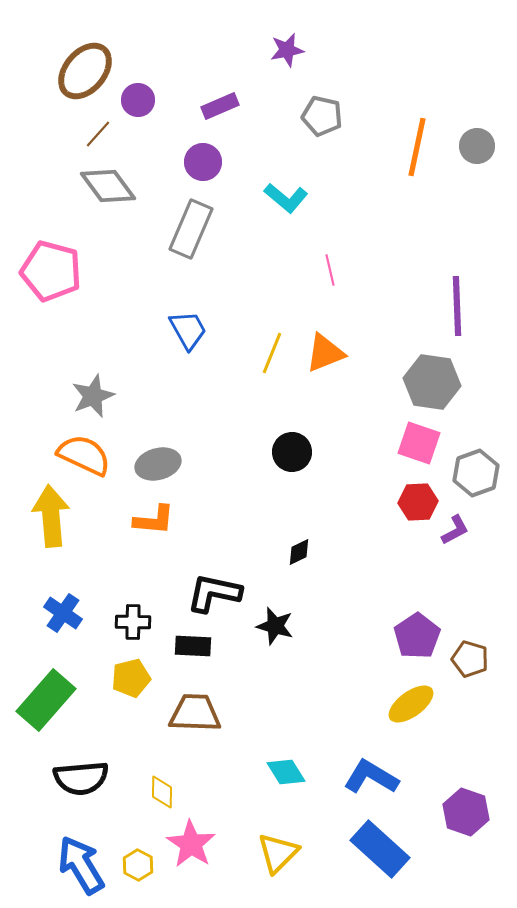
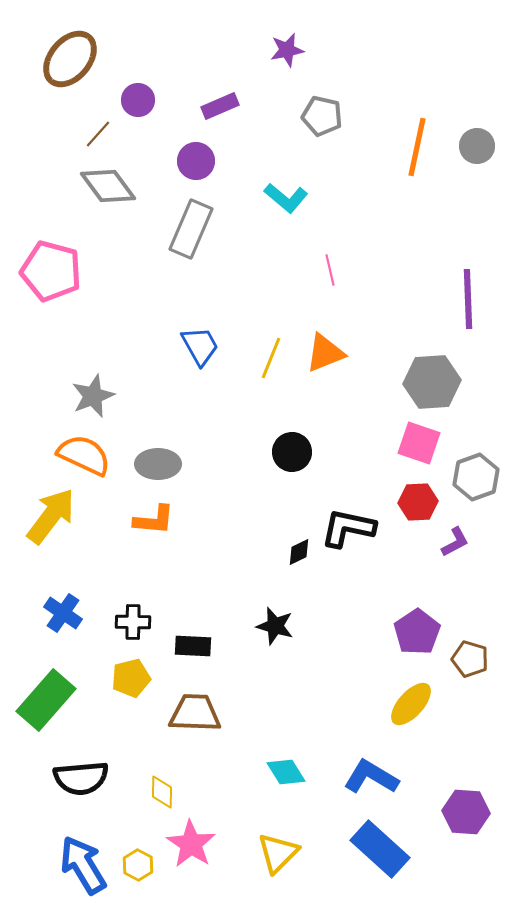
brown ellipse at (85, 71): moved 15 px left, 12 px up
purple circle at (203, 162): moved 7 px left, 1 px up
purple line at (457, 306): moved 11 px right, 7 px up
blue trapezoid at (188, 330): moved 12 px right, 16 px down
yellow line at (272, 353): moved 1 px left, 5 px down
gray hexagon at (432, 382): rotated 12 degrees counterclockwise
gray ellipse at (158, 464): rotated 15 degrees clockwise
gray hexagon at (476, 473): moved 4 px down
yellow arrow at (51, 516): rotated 42 degrees clockwise
purple L-shape at (455, 530): moved 12 px down
black L-shape at (214, 593): moved 134 px right, 65 px up
purple pentagon at (417, 636): moved 4 px up
yellow ellipse at (411, 704): rotated 12 degrees counterclockwise
purple hexagon at (466, 812): rotated 15 degrees counterclockwise
blue arrow at (81, 865): moved 2 px right
